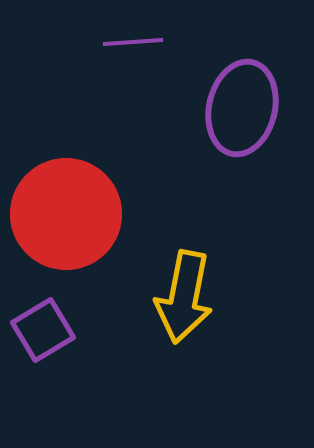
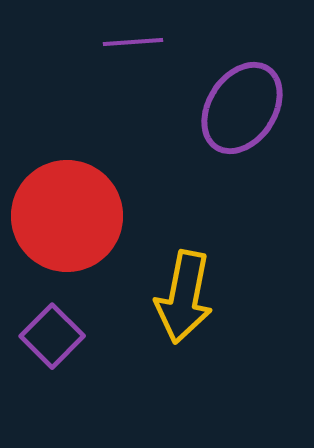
purple ellipse: rotated 20 degrees clockwise
red circle: moved 1 px right, 2 px down
purple square: moved 9 px right, 6 px down; rotated 14 degrees counterclockwise
